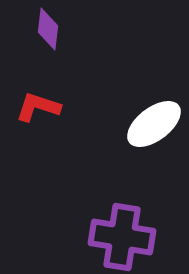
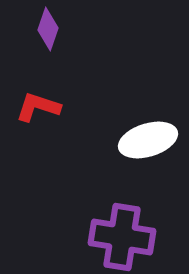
purple diamond: rotated 12 degrees clockwise
white ellipse: moved 6 px left, 16 px down; rotated 20 degrees clockwise
